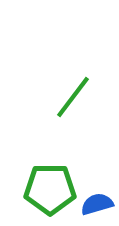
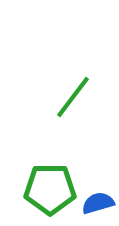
blue semicircle: moved 1 px right, 1 px up
